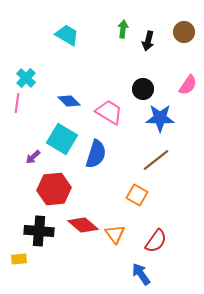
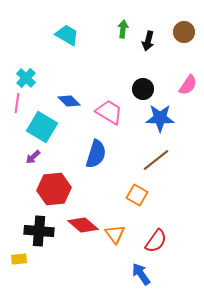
cyan square: moved 20 px left, 12 px up
